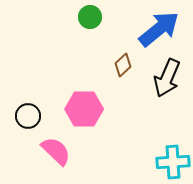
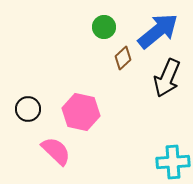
green circle: moved 14 px right, 10 px down
blue arrow: moved 1 px left, 2 px down
brown diamond: moved 7 px up
pink hexagon: moved 3 px left, 3 px down; rotated 12 degrees clockwise
black circle: moved 7 px up
